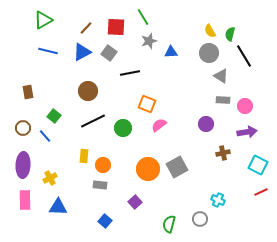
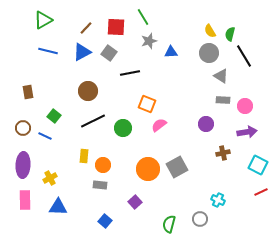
blue line at (45, 136): rotated 24 degrees counterclockwise
